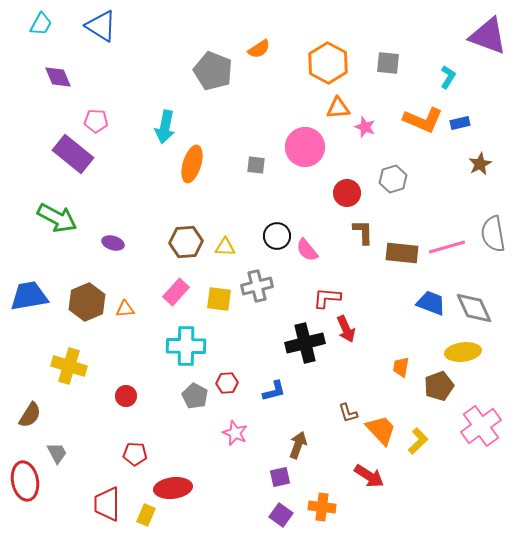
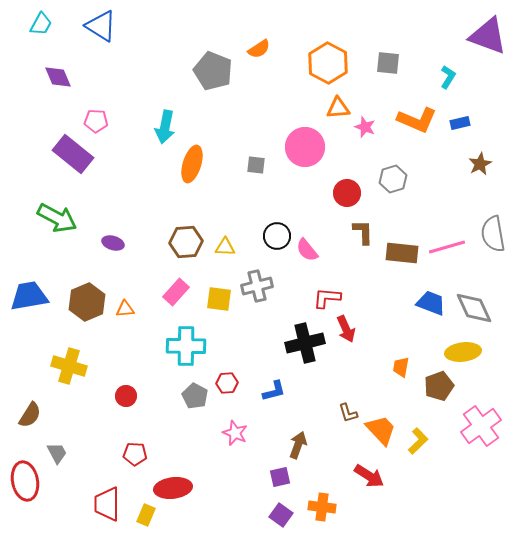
orange L-shape at (423, 120): moved 6 px left
